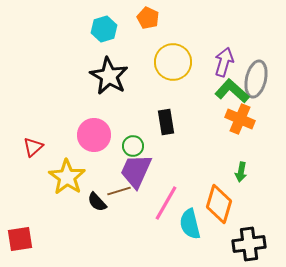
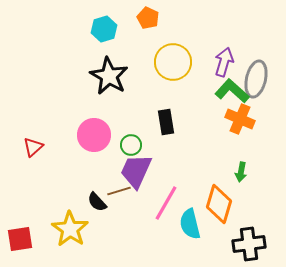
green circle: moved 2 px left, 1 px up
yellow star: moved 3 px right, 52 px down
